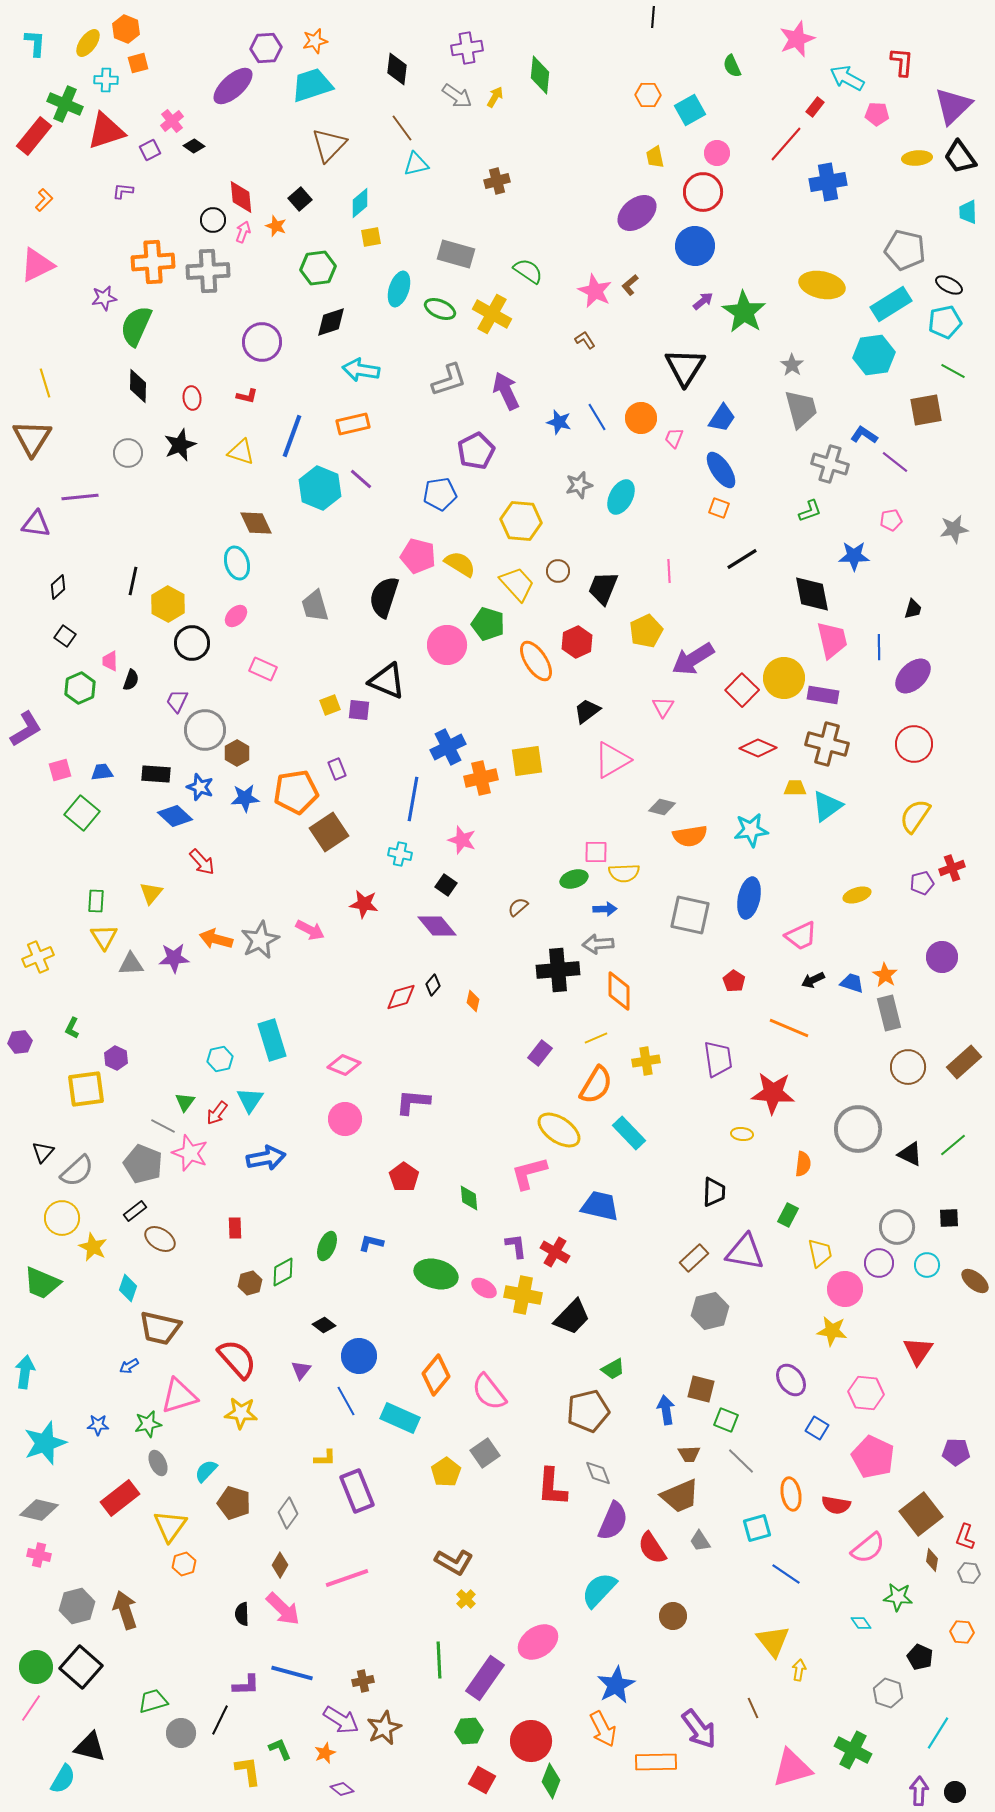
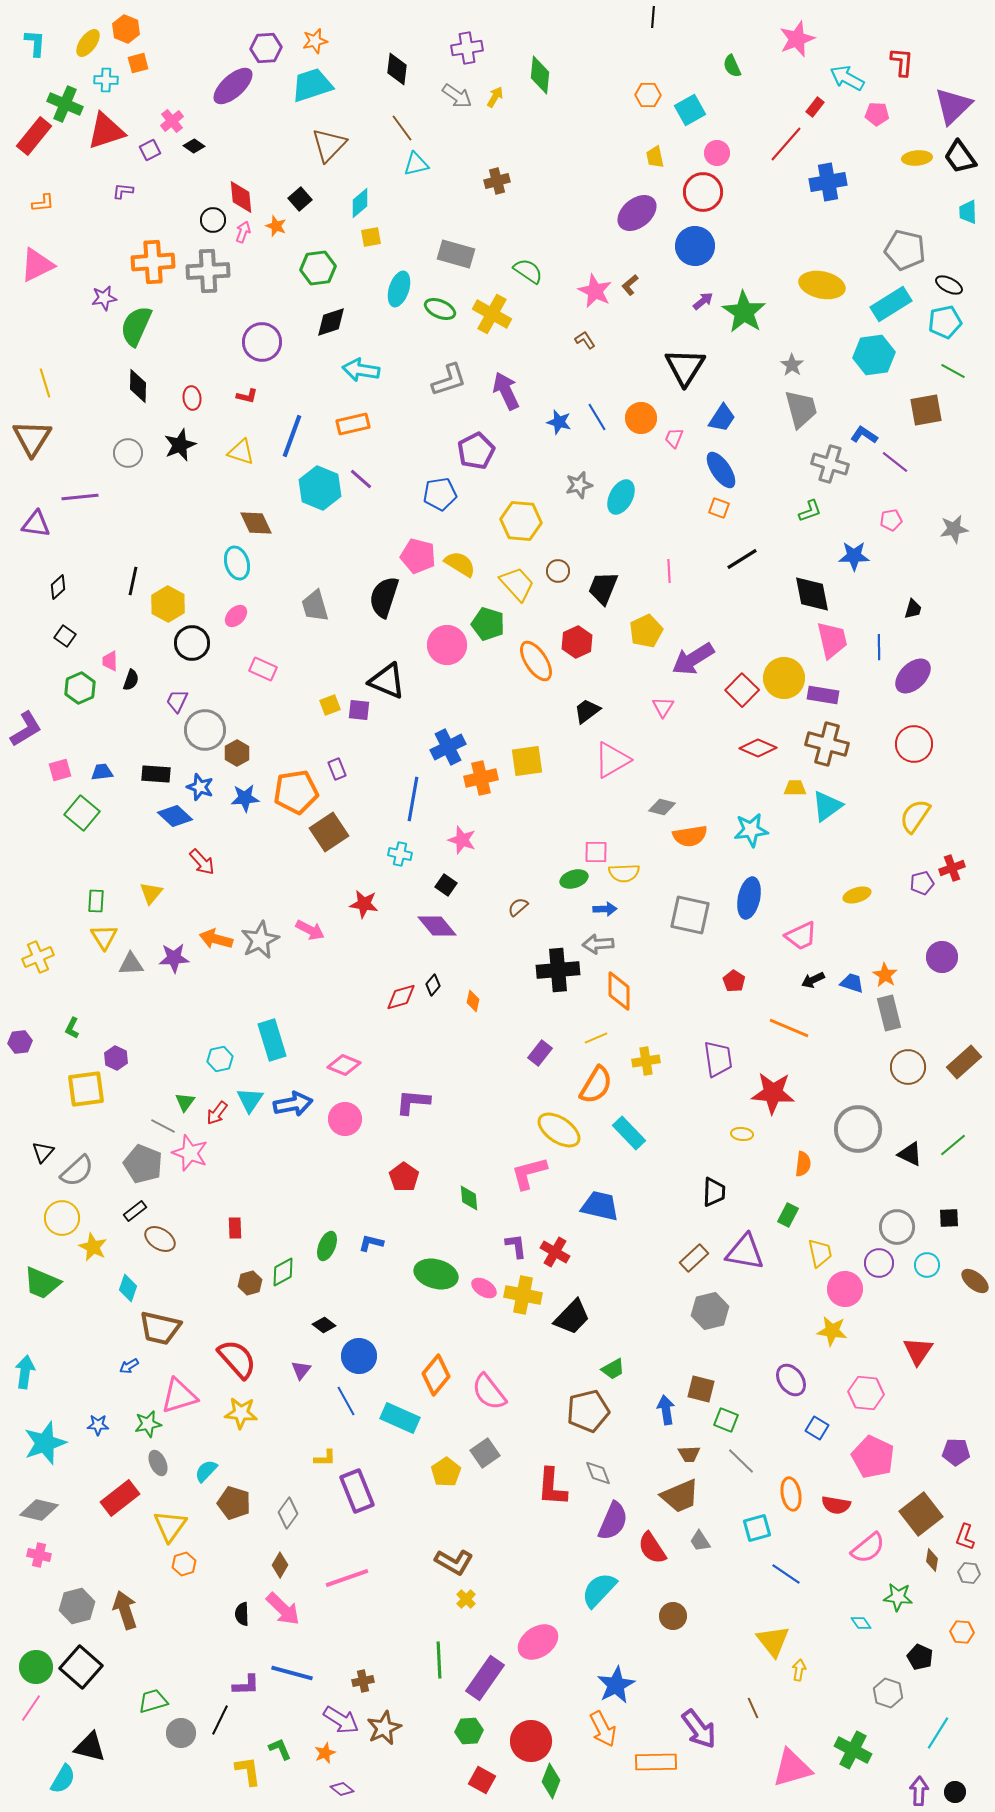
orange L-shape at (44, 200): moved 1 px left, 3 px down; rotated 40 degrees clockwise
blue arrow at (266, 1158): moved 27 px right, 54 px up
